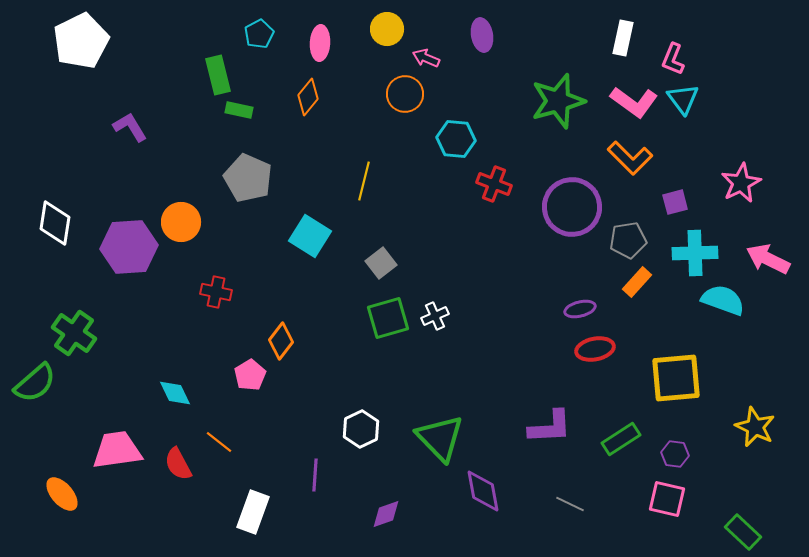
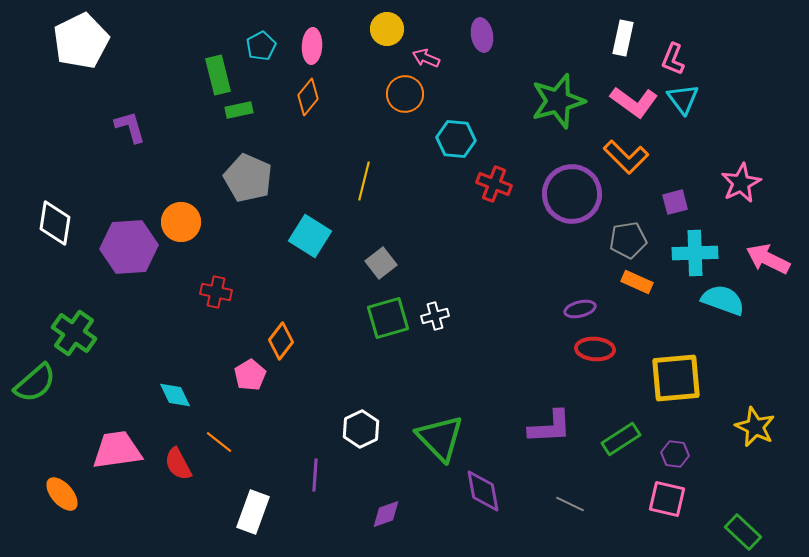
cyan pentagon at (259, 34): moved 2 px right, 12 px down
pink ellipse at (320, 43): moved 8 px left, 3 px down
green rectangle at (239, 110): rotated 24 degrees counterclockwise
purple L-shape at (130, 127): rotated 15 degrees clockwise
orange L-shape at (630, 158): moved 4 px left, 1 px up
purple circle at (572, 207): moved 13 px up
orange rectangle at (637, 282): rotated 72 degrees clockwise
white cross at (435, 316): rotated 8 degrees clockwise
red ellipse at (595, 349): rotated 15 degrees clockwise
cyan diamond at (175, 393): moved 2 px down
